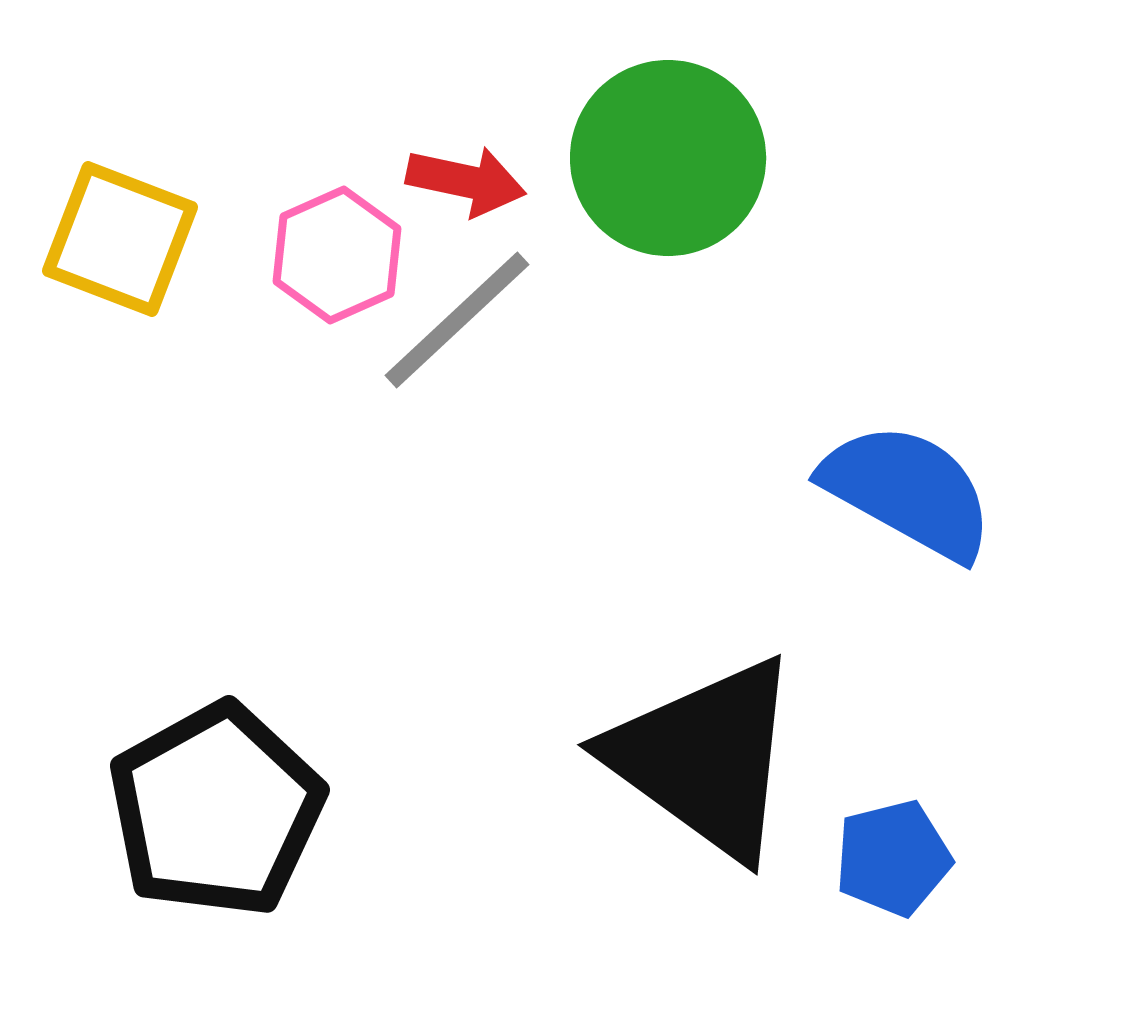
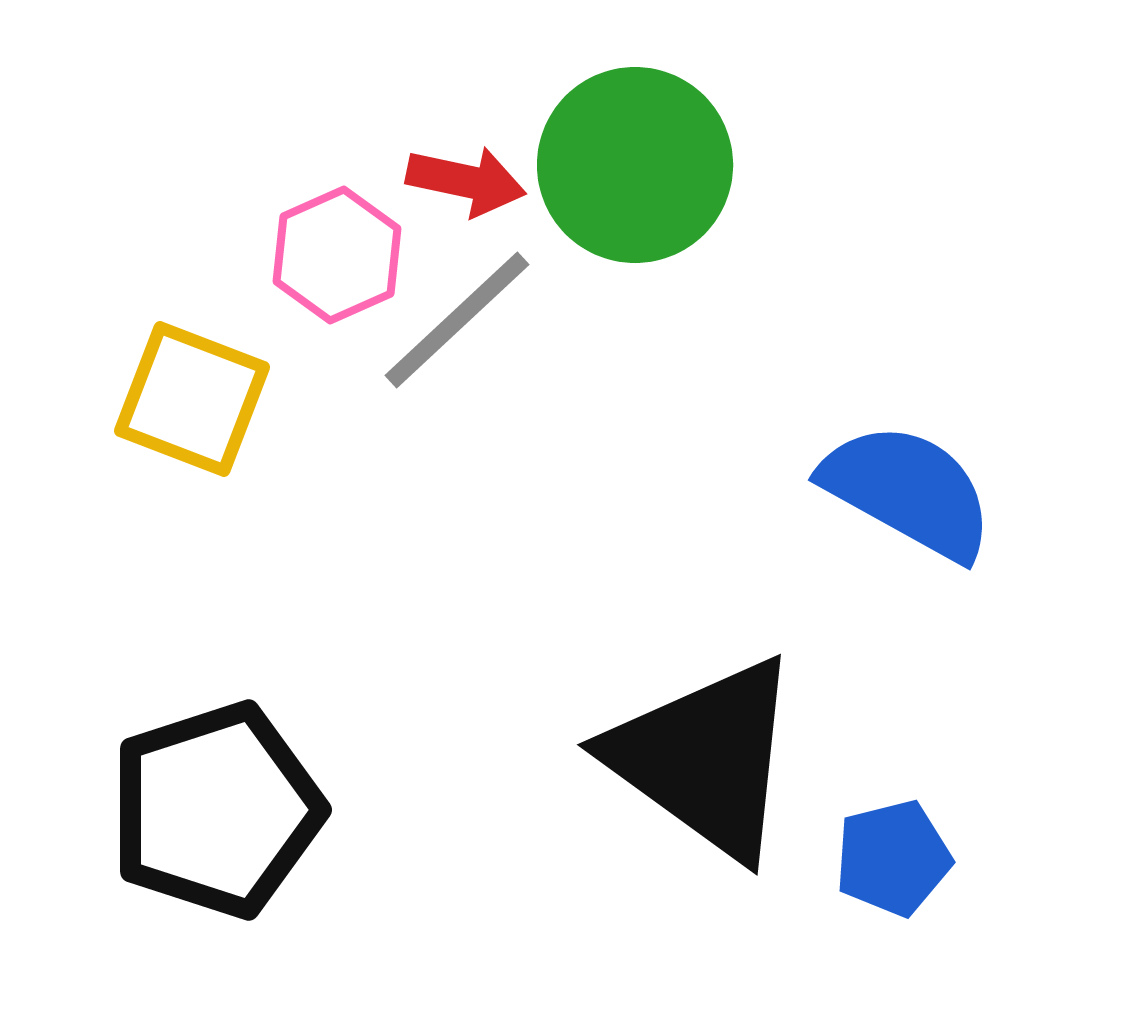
green circle: moved 33 px left, 7 px down
yellow square: moved 72 px right, 160 px down
black pentagon: rotated 11 degrees clockwise
